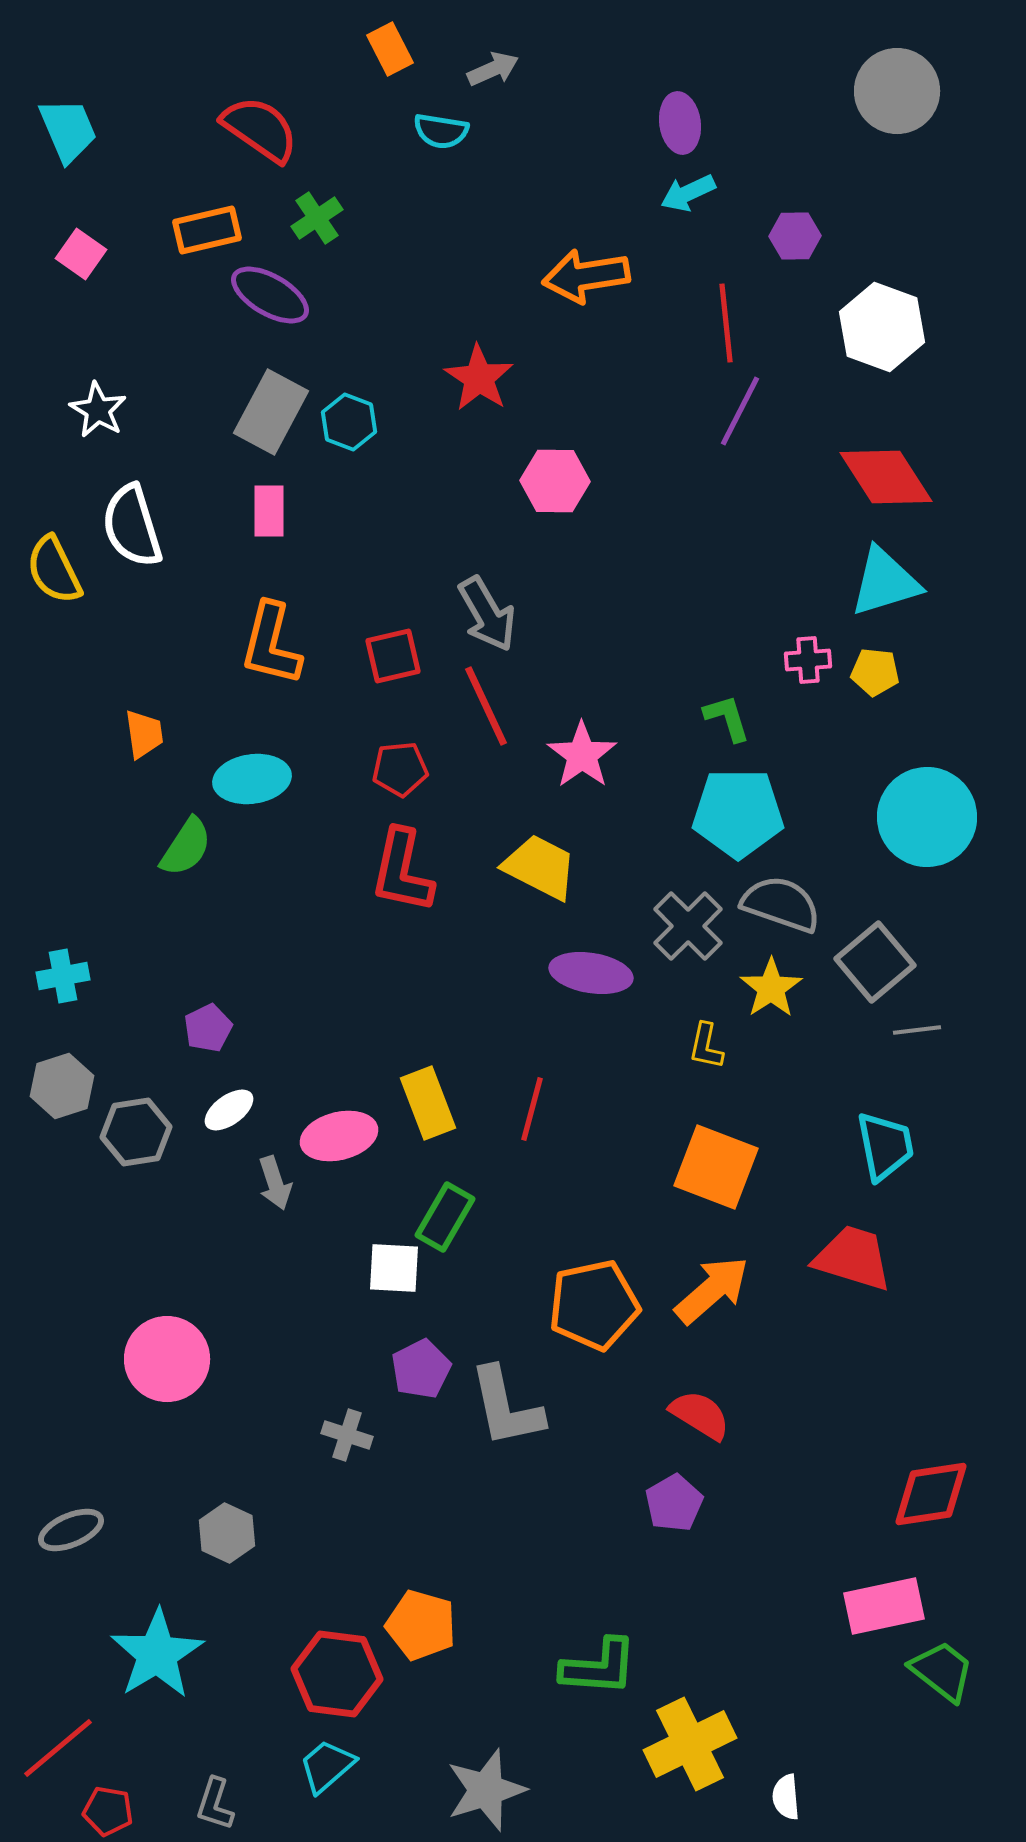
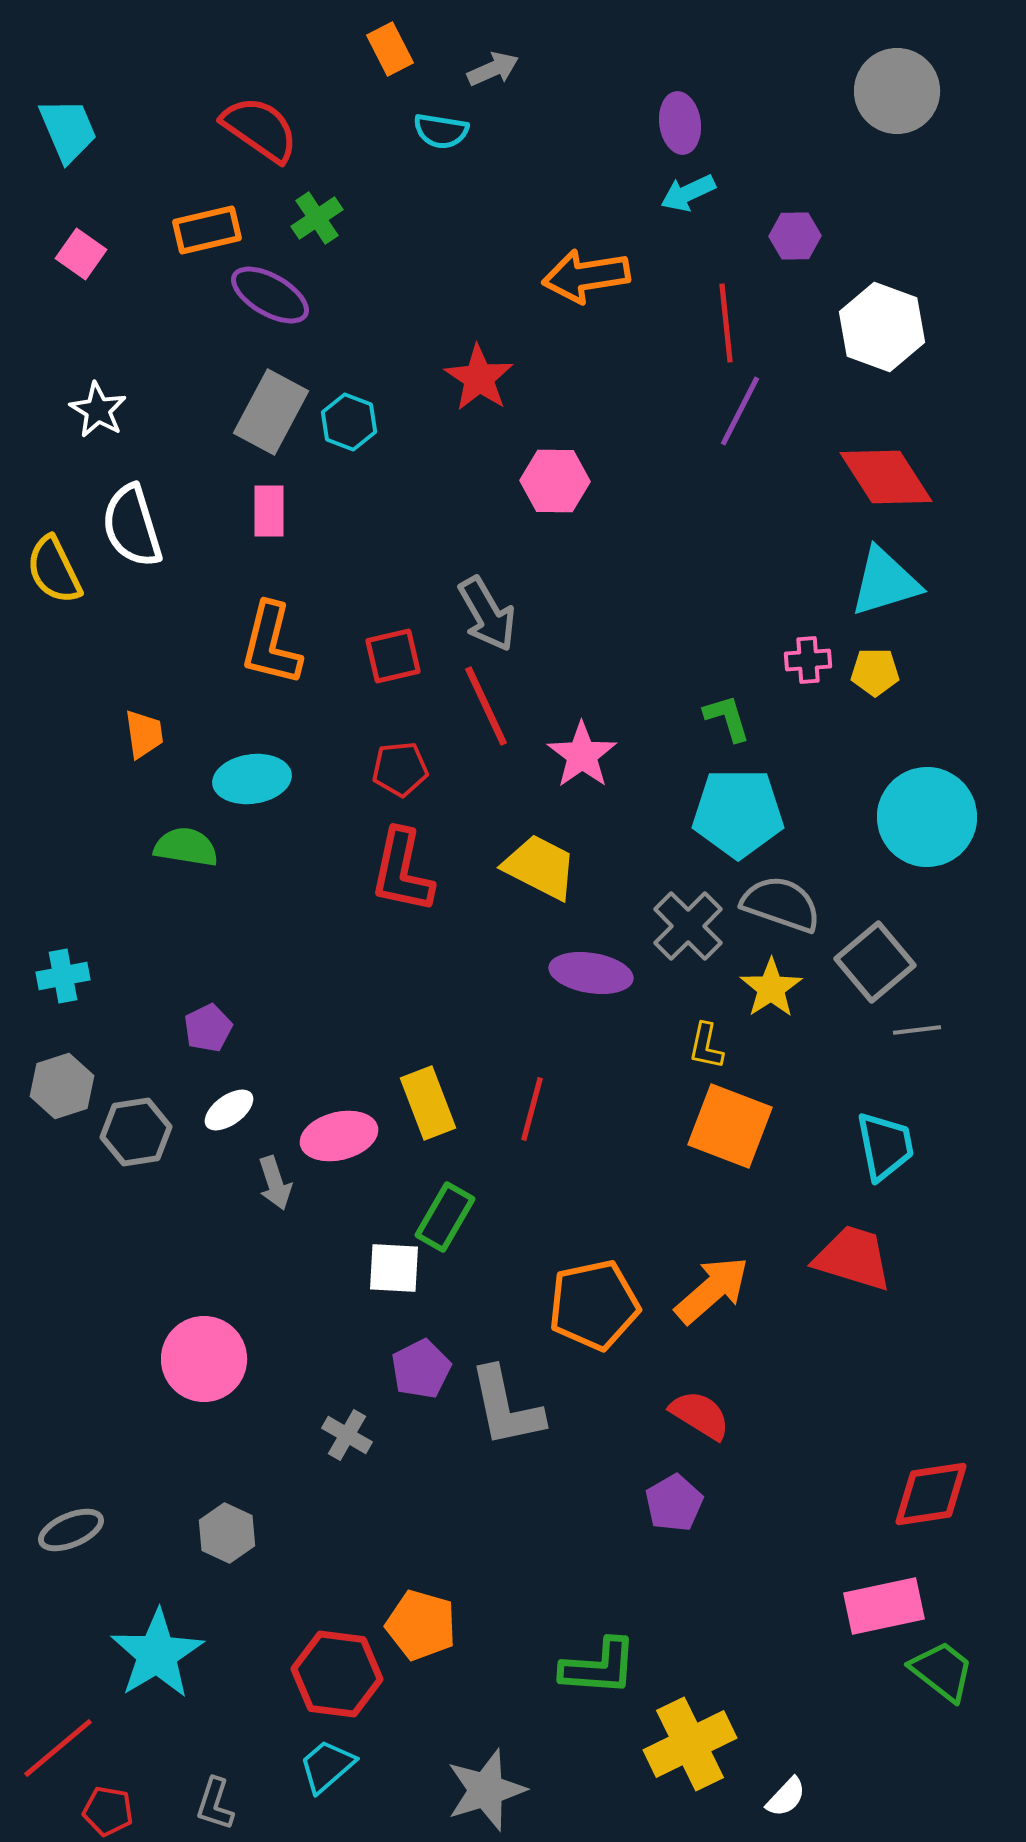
yellow pentagon at (875, 672): rotated 6 degrees counterclockwise
green semicircle at (186, 847): rotated 114 degrees counterclockwise
orange square at (716, 1167): moved 14 px right, 41 px up
pink circle at (167, 1359): moved 37 px right
gray cross at (347, 1435): rotated 12 degrees clockwise
white semicircle at (786, 1797): rotated 132 degrees counterclockwise
